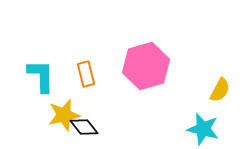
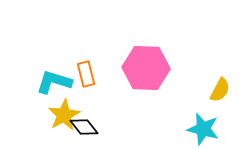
pink hexagon: moved 2 px down; rotated 18 degrees clockwise
cyan L-shape: moved 13 px right, 6 px down; rotated 72 degrees counterclockwise
yellow star: rotated 16 degrees counterclockwise
